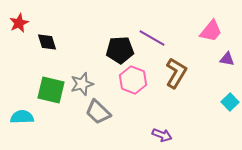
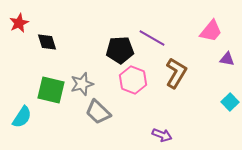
cyan semicircle: rotated 125 degrees clockwise
